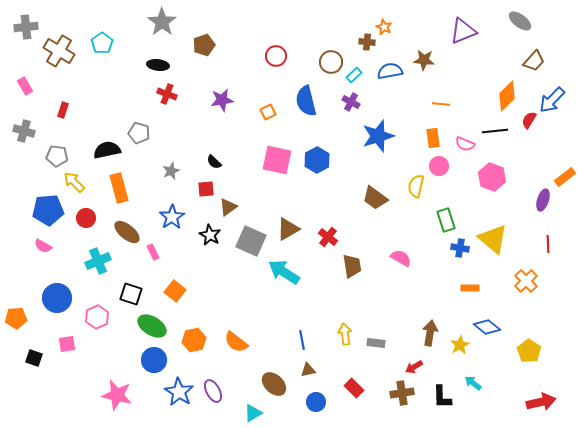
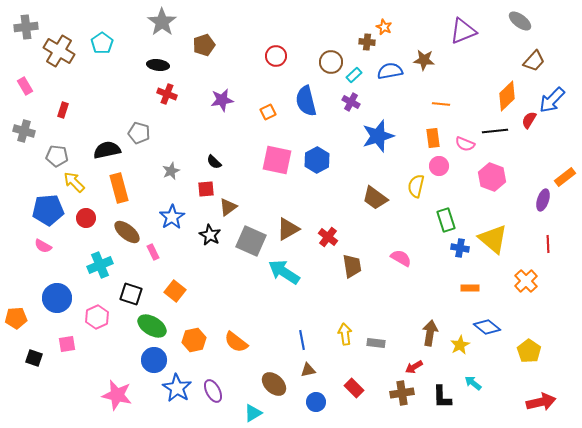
cyan cross at (98, 261): moved 2 px right, 4 px down
blue star at (179, 392): moved 2 px left, 4 px up
